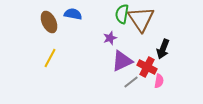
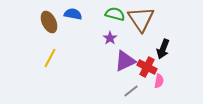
green semicircle: moved 7 px left; rotated 96 degrees clockwise
purple star: rotated 16 degrees counterclockwise
purple triangle: moved 3 px right
gray line: moved 9 px down
